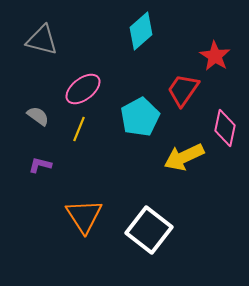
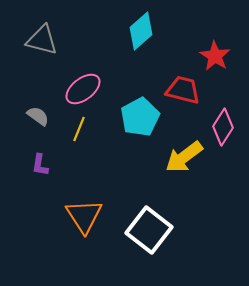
red trapezoid: rotated 69 degrees clockwise
pink diamond: moved 2 px left, 1 px up; rotated 21 degrees clockwise
yellow arrow: rotated 12 degrees counterclockwise
purple L-shape: rotated 95 degrees counterclockwise
